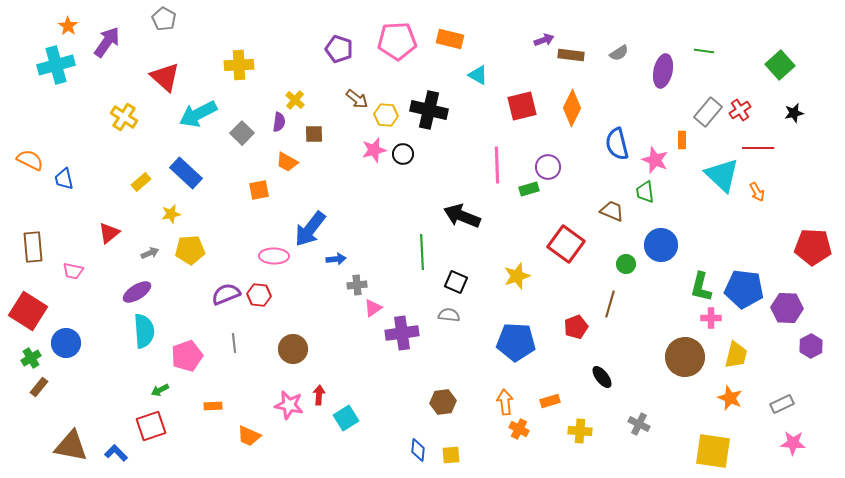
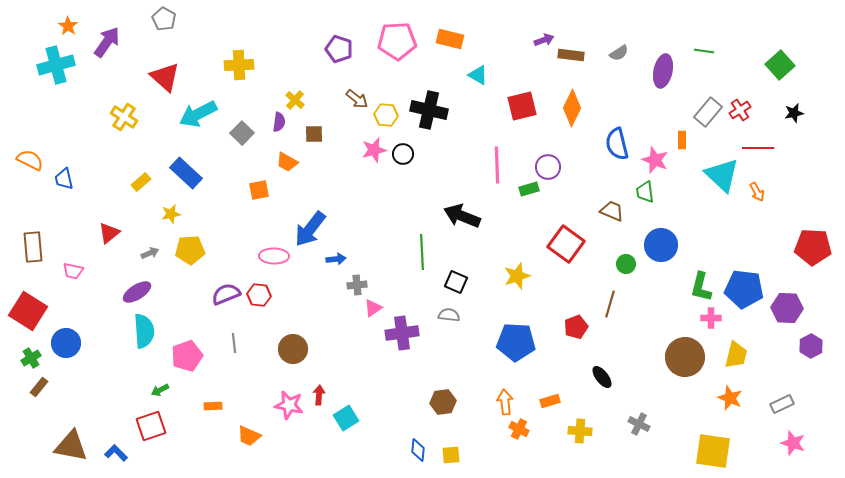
pink star at (793, 443): rotated 15 degrees clockwise
